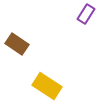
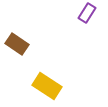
purple rectangle: moved 1 px right, 1 px up
